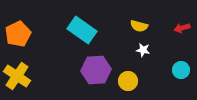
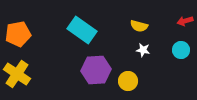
red arrow: moved 3 px right, 7 px up
orange pentagon: rotated 15 degrees clockwise
cyan circle: moved 20 px up
yellow cross: moved 2 px up
